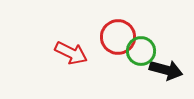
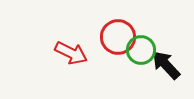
green circle: moved 1 px up
black arrow: moved 5 px up; rotated 148 degrees counterclockwise
